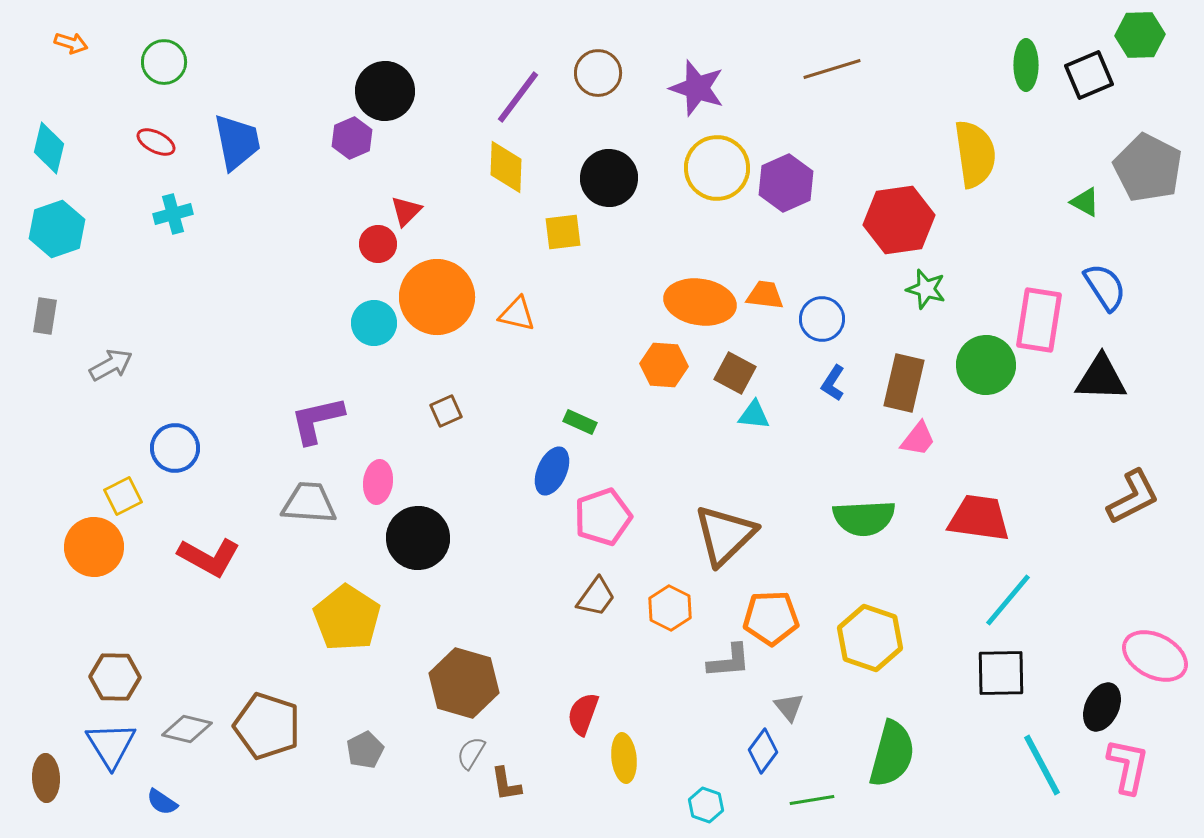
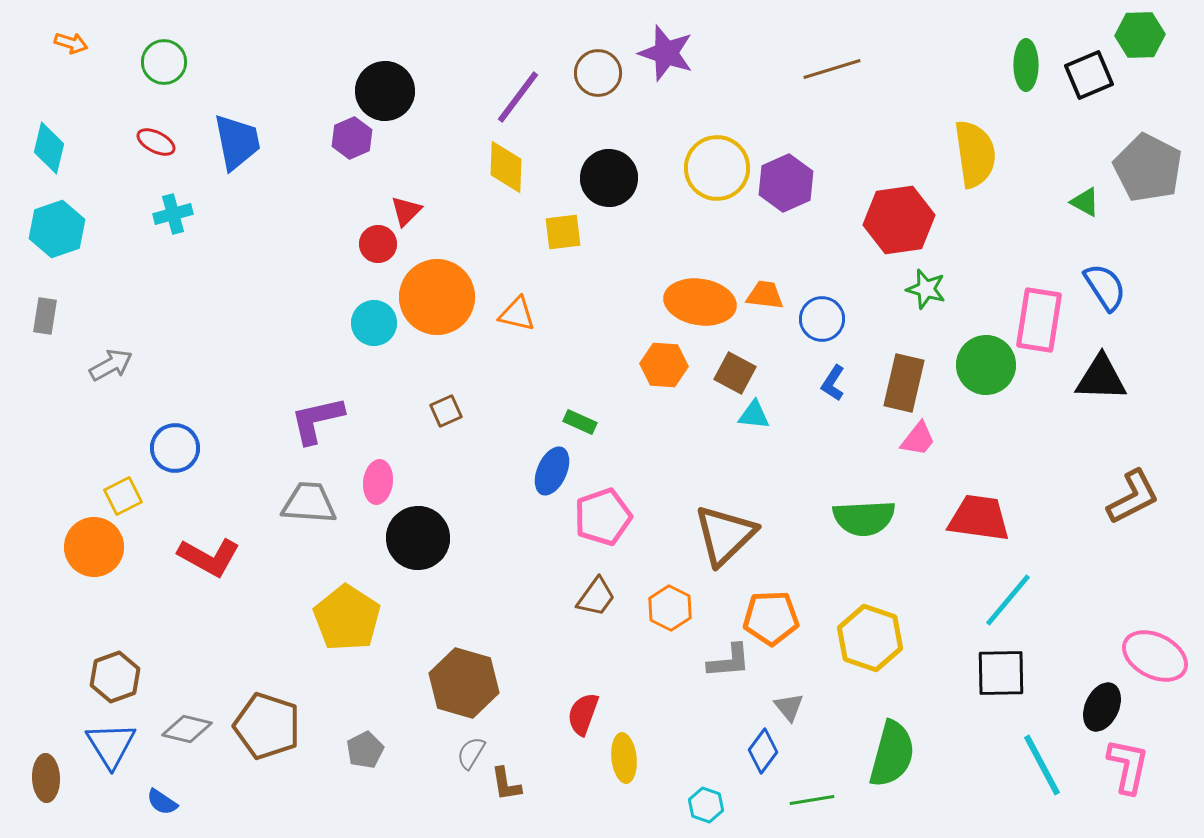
purple star at (697, 88): moved 31 px left, 35 px up
brown hexagon at (115, 677): rotated 21 degrees counterclockwise
